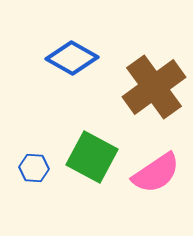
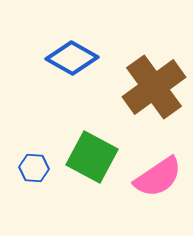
pink semicircle: moved 2 px right, 4 px down
